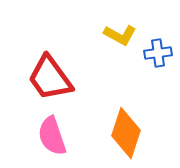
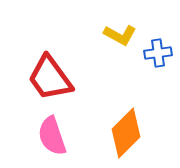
orange diamond: rotated 27 degrees clockwise
